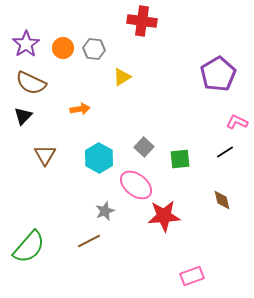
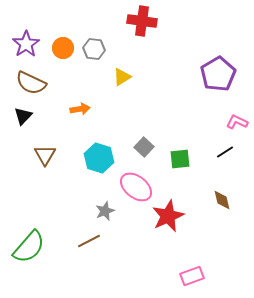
cyan hexagon: rotated 12 degrees counterclockwise
pink ellipse: moved 2 px down
red star: moved 4 px right; rotated 20 degrees counterclockwise
